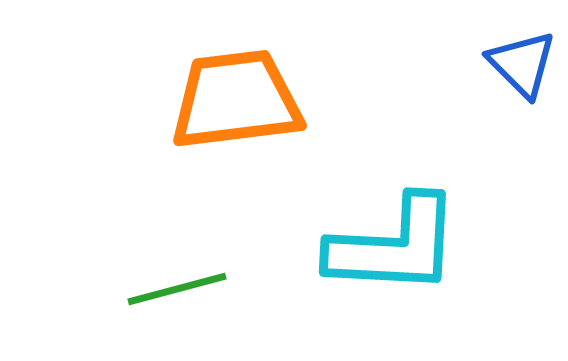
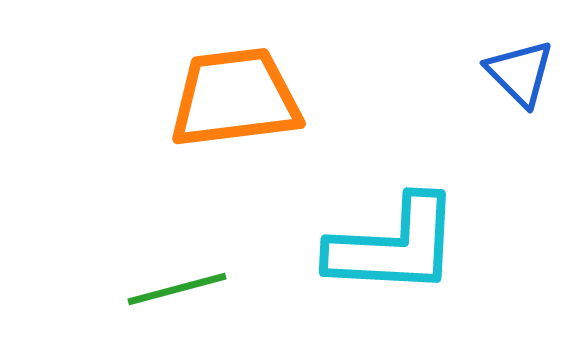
blue triangle: moved 2 px left, 9 px down
orange trapezoid: moved 1 px left, 2 px up
